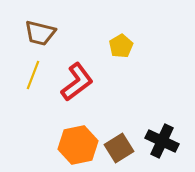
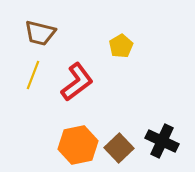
brown square: rotated 12 degrees counterclockwise
